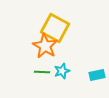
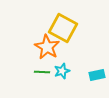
yellow square: moved 8 px right
orange star: moved 2 px right, 1 px down
